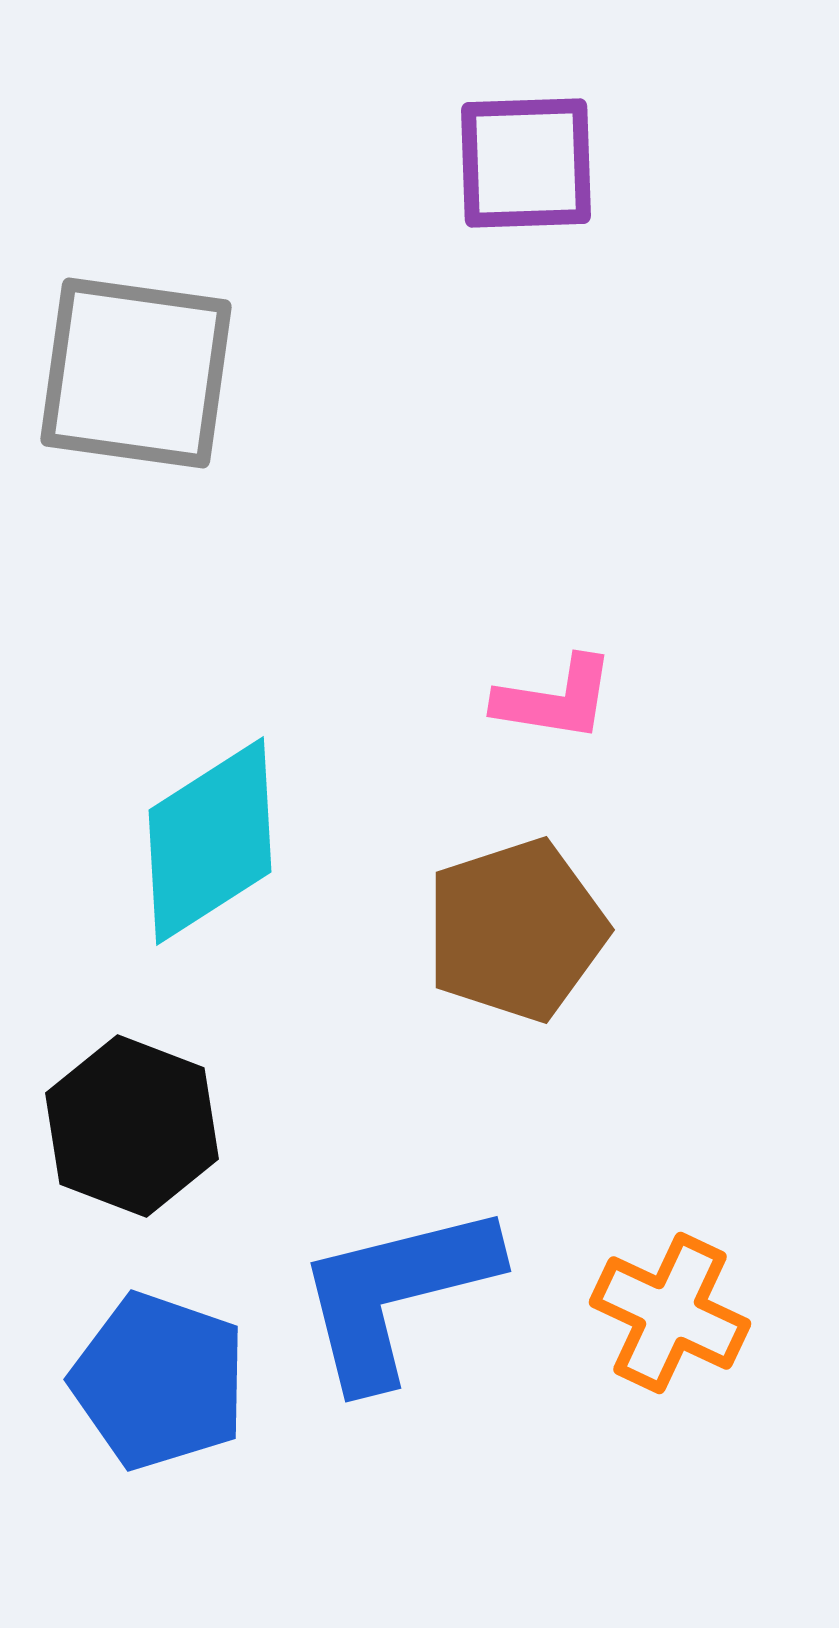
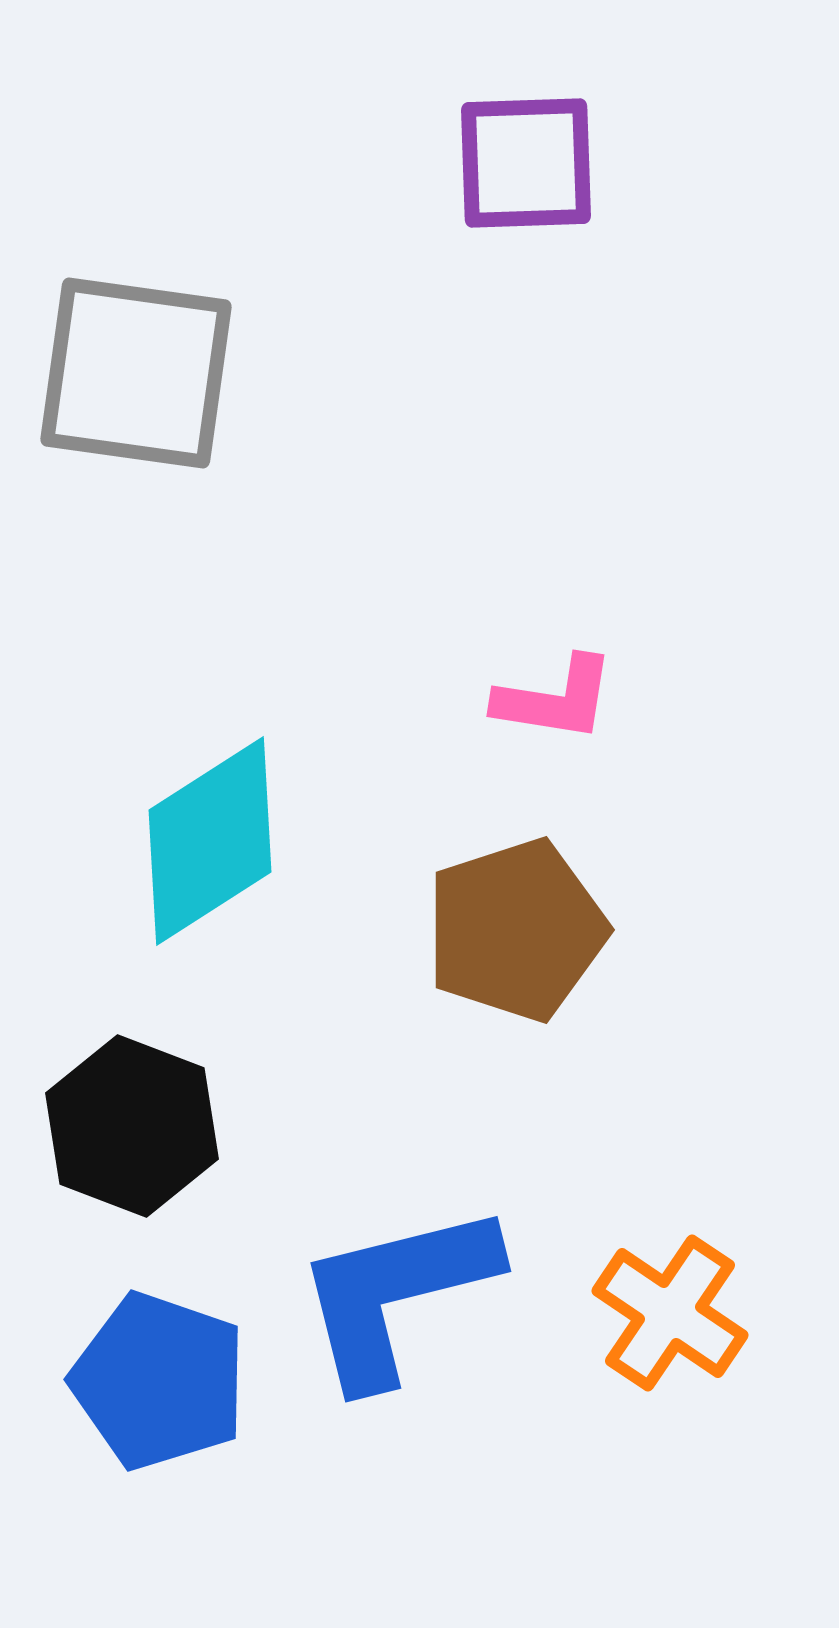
orange cross: rotated 9 degrees clockwise
